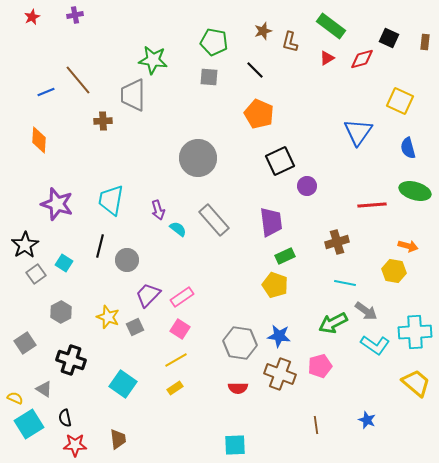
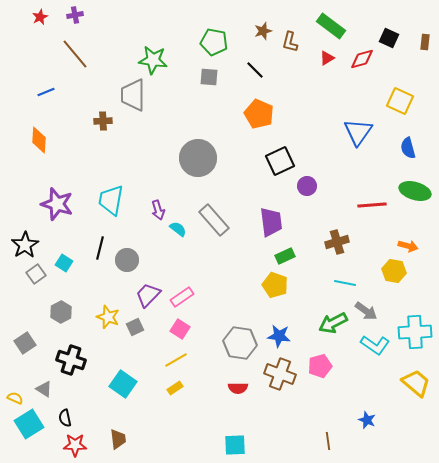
red star at (32, 17): moved 8 px right
brown line at (78, 80): moved 3 px left, 26 px up
black line at (100, 246): moved 2 px down
brown line at (316, 425): moved 12 px right, 16 px down
